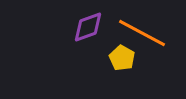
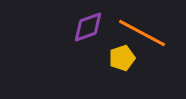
yellow pentagon: rotated 25 degrees clockwise
